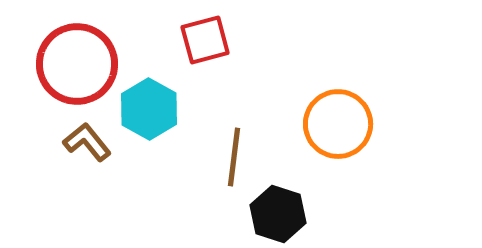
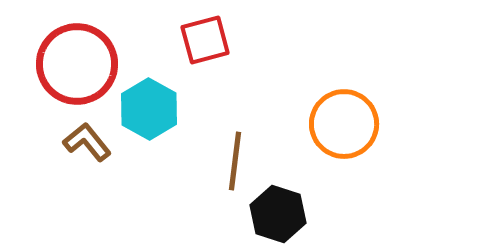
orange circle: moved 6 px right
brown line: moved 1 px right, 4 px down
